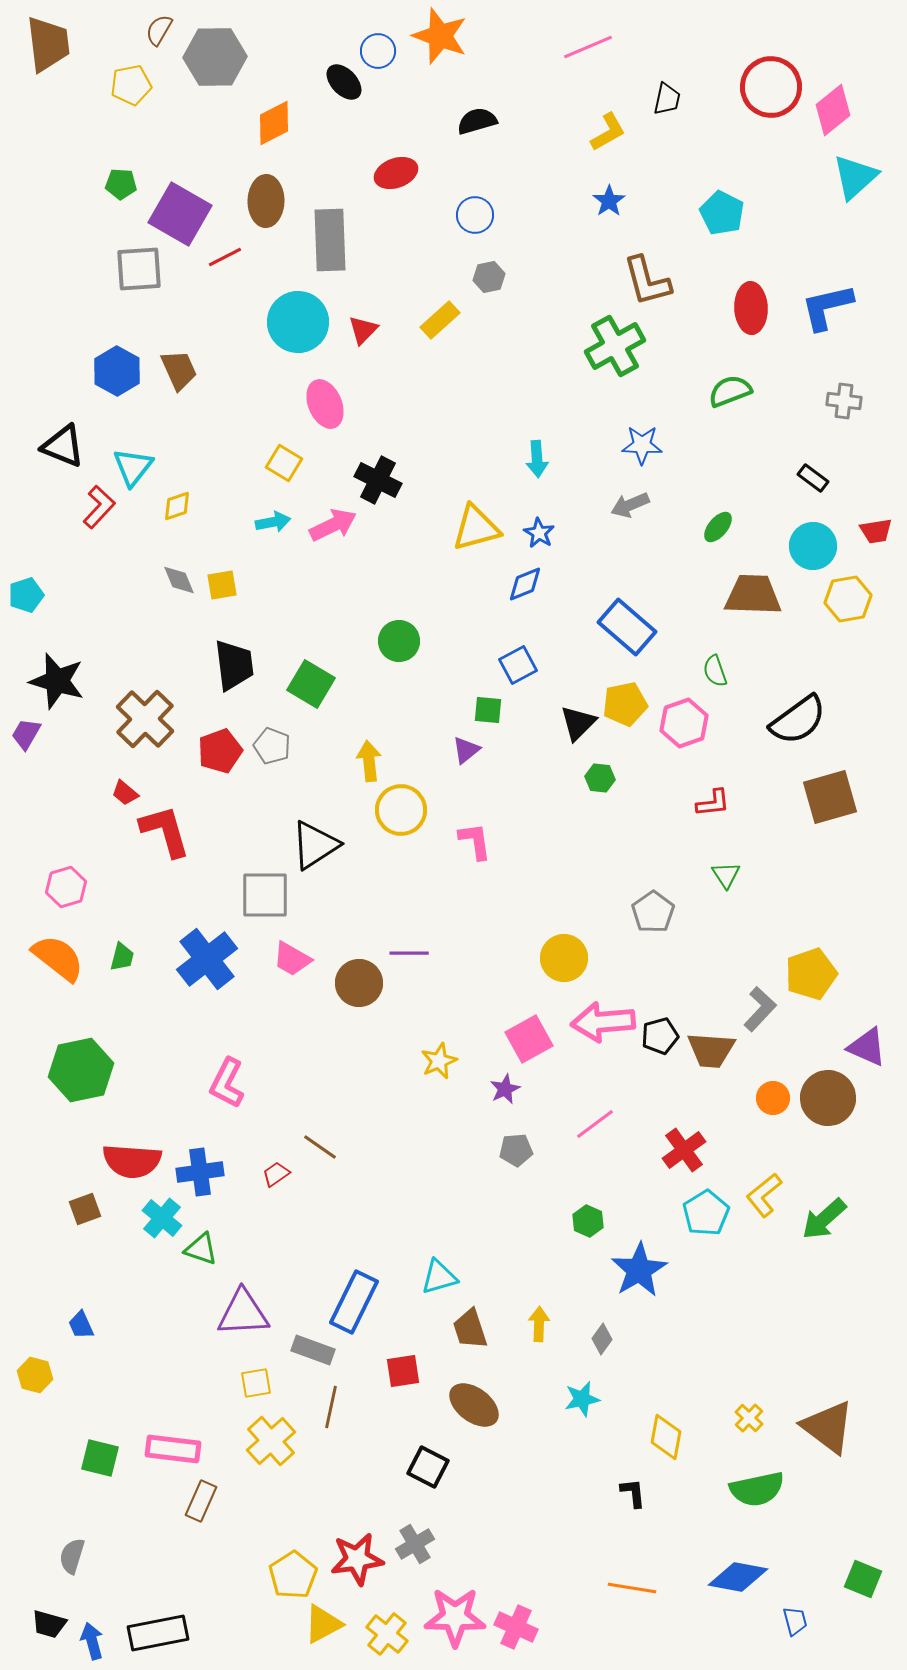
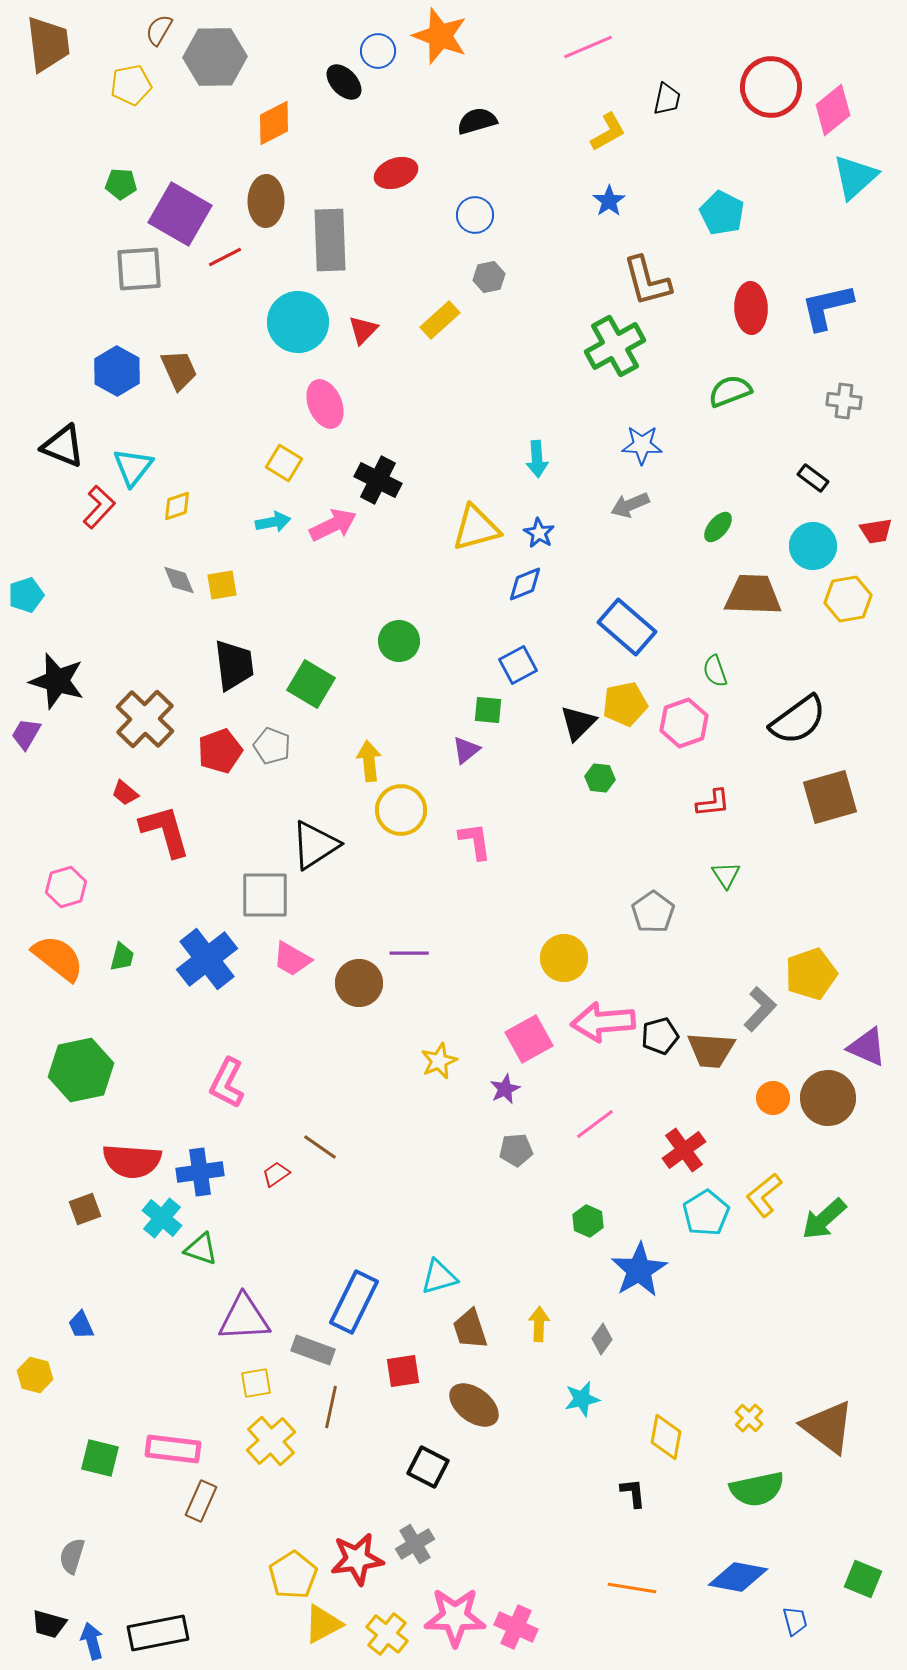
purple triangle at (243, 1313): moved 1 px right, 5 px down
